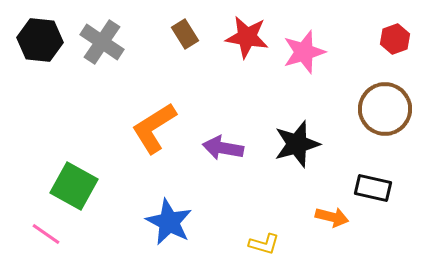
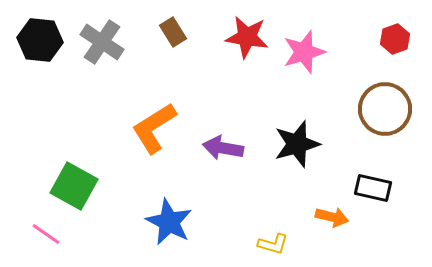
brown rectangle: moved 12 px left, 2 px up
yellow L-shape: moved 9 px right
